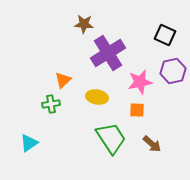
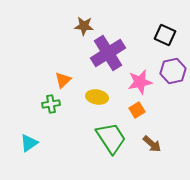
brown star: moved 2 px down
orange square: rotated 35 degrees counterclockwise
